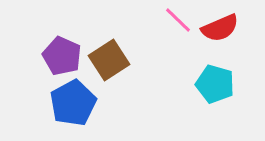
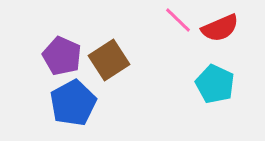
cyan pentagon: rotated 9 degrees clockwise
